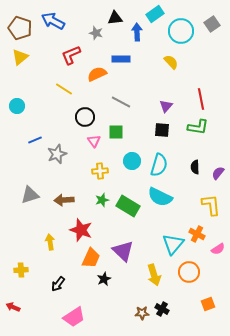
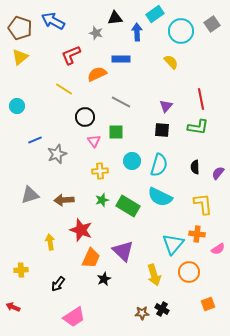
yellow L-shape at (211, 205): moved 8 px left, 1 px up
orange cross at (197, 234): rotated 21 degrees counterclockwise
